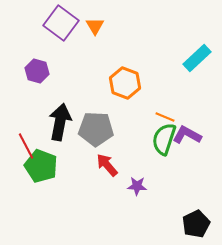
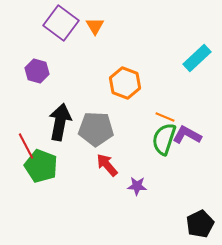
black pentagon: moved 4 px right
